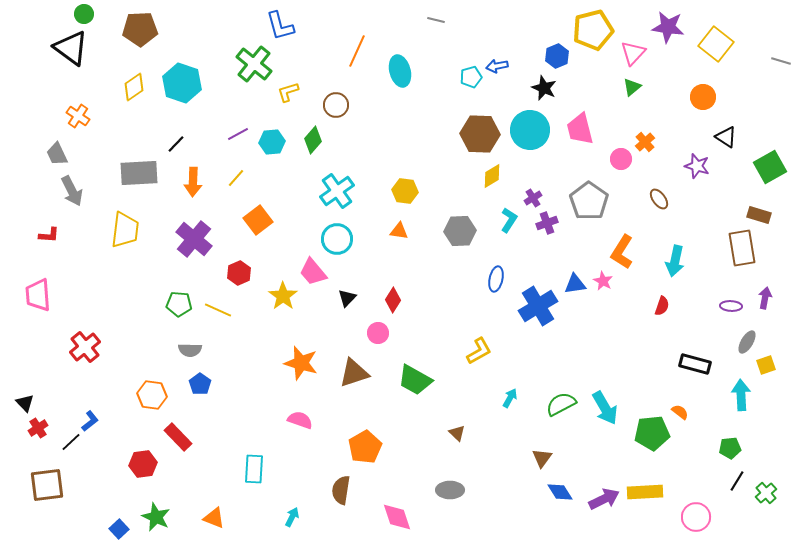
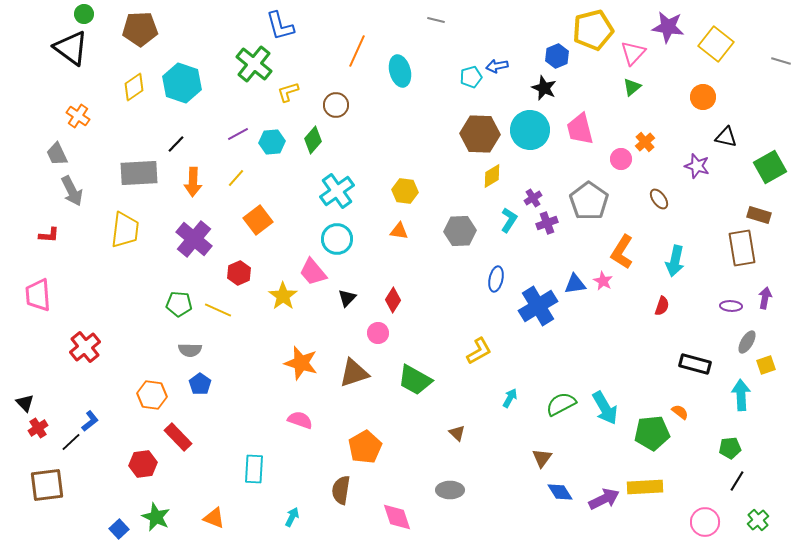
black triangle at (726, 137): rotated 20 degrees counterclockwise
yellow rectangle at (645, 492): moved 5 px up
green cross at (766, 493): moved 8 px left, 27 px down
pink circle at (696, 517): moved 9 px right, 5 px down
